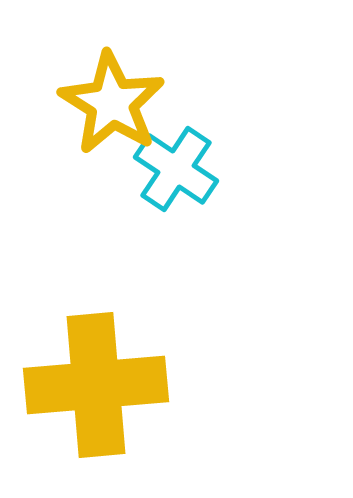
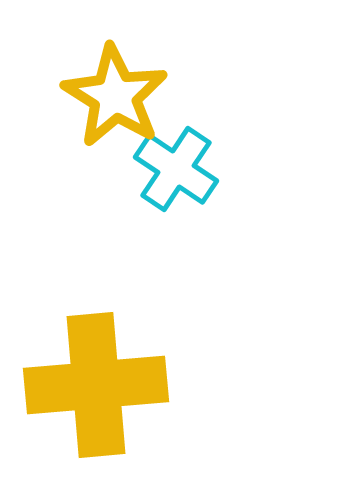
yellow star: moved 3 px right, 7 px up
